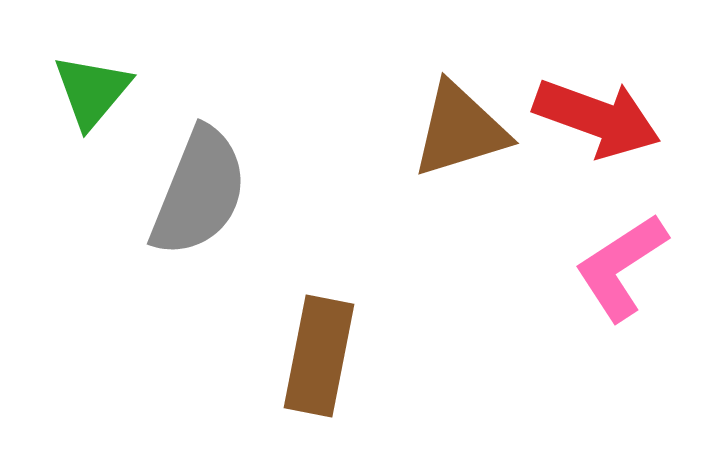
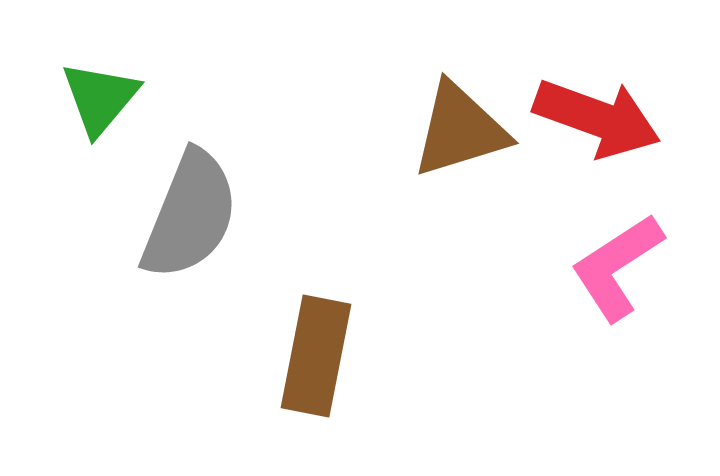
green triangle: moved 8 px right, 7 px down
gray semicircle: moved 9 px left, 23 px down
pink L-shape: moved 4 px left
brown rectangle: moved 3 px left
